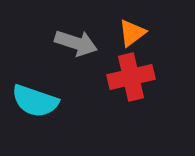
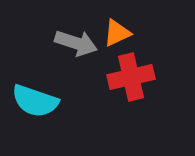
orange triangle: moved 15 px left; rotated 12 degrees clockwise
